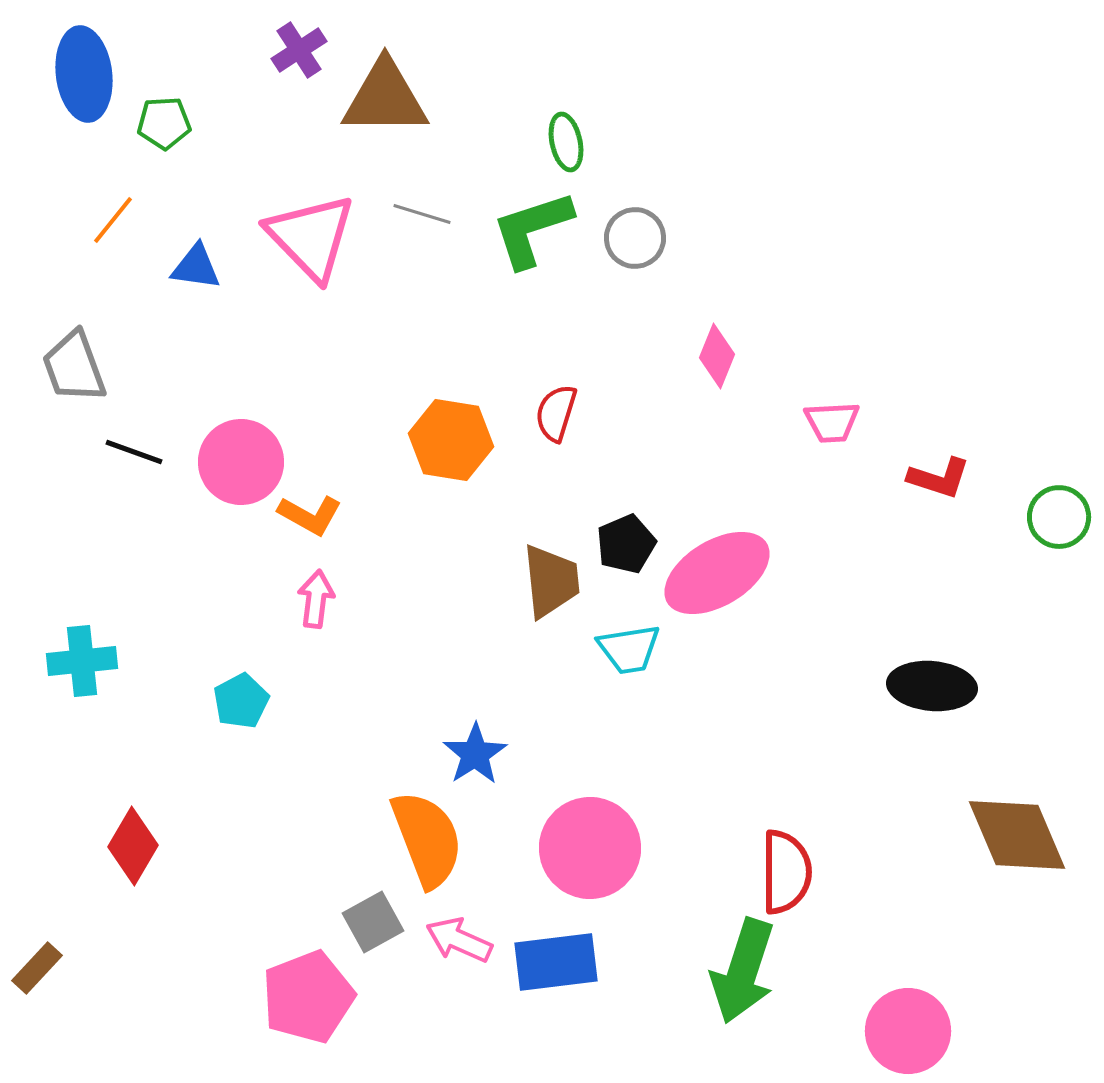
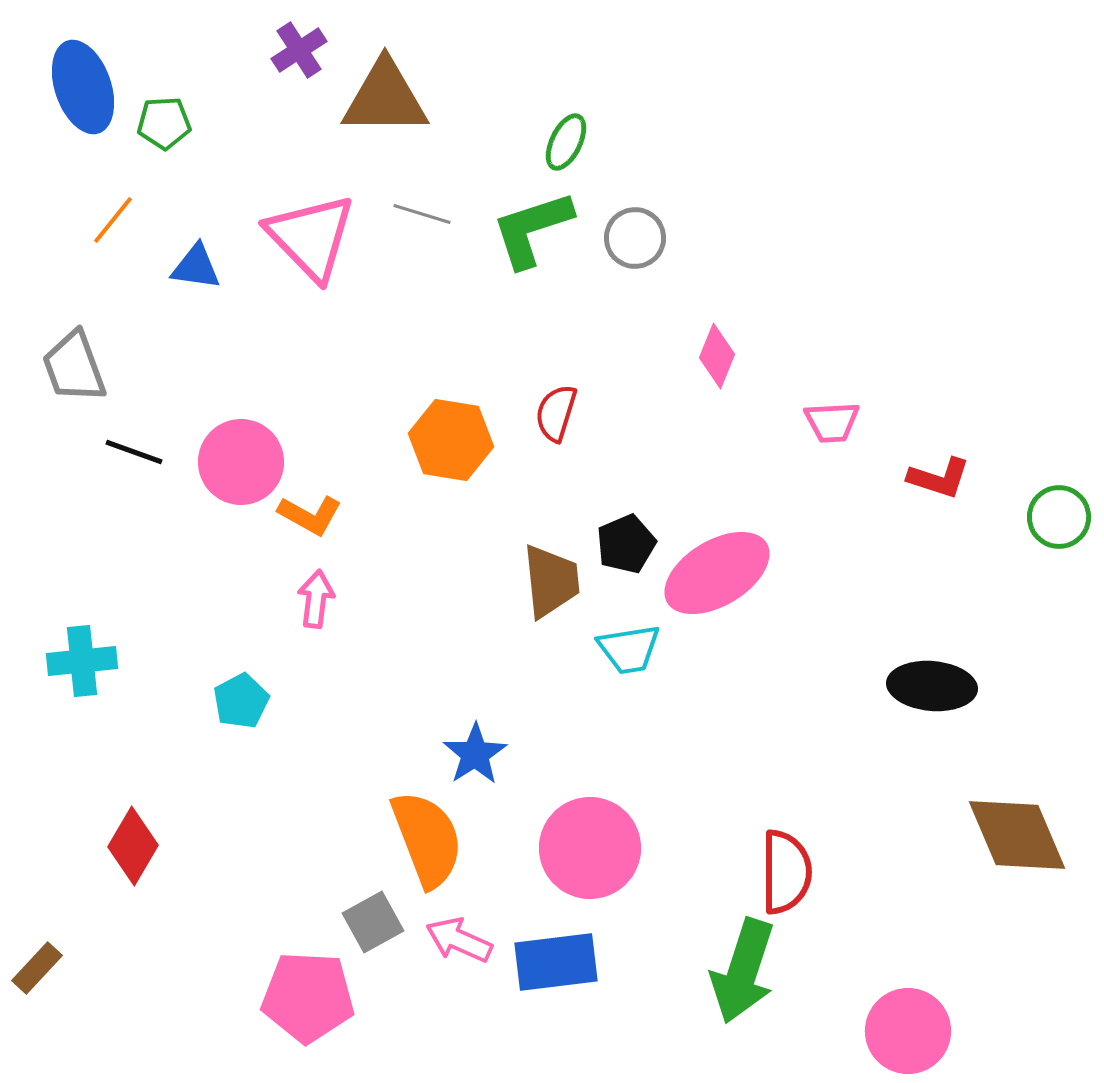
blue ellipse at (84, 74): moved 1 px left, 13 px down; rotated 12 degrees counterclockwise
green ellipse at (566, 142): rotated 38 degrees clockwise
pink pentagon at (308, 997): rotated 24 degrees clockwise
